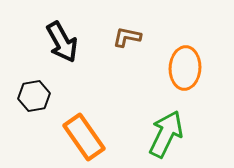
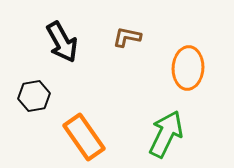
orange ellipse: moved 3 px right
